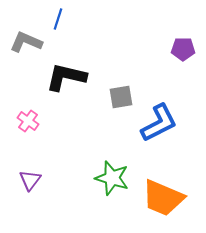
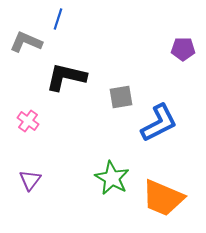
green star: rotated 12 degrees clockwise
